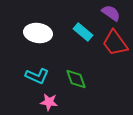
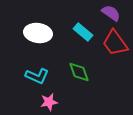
green diamond: moved 3 px right, 7 px up
pink star: rotated 18 degrees counterclockwise
